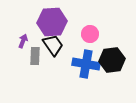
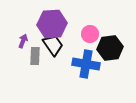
purple hexagon: moved 2 px down
black hexagon: moved 2 px left, 12 px up
